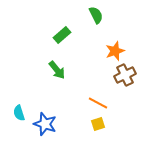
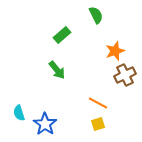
blue star: rotated 15 degrees clockwise
